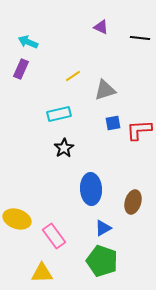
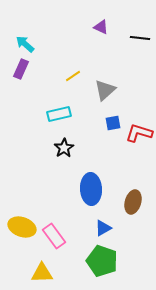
cyan arrow: moved 3 px left, 2 px down; rotated 18 degrees clockwise
gray triangle: rotated 25 degrees counterclockwise
red L-shape: moved 3 px down; rotated 20 degrees clockwise
yellow ellipse: moved 5 px right, 8 px down
